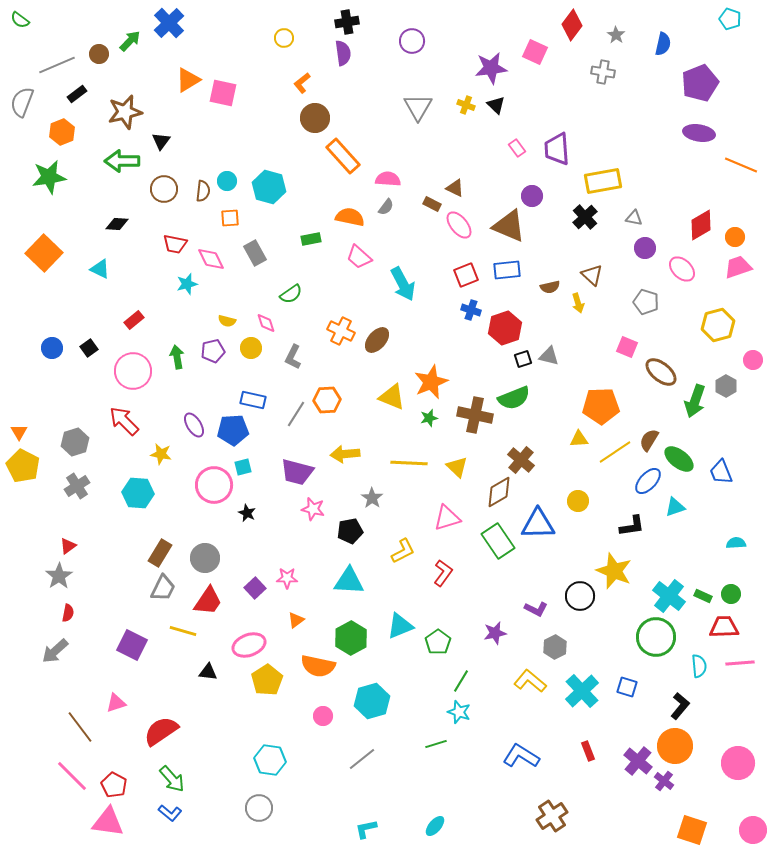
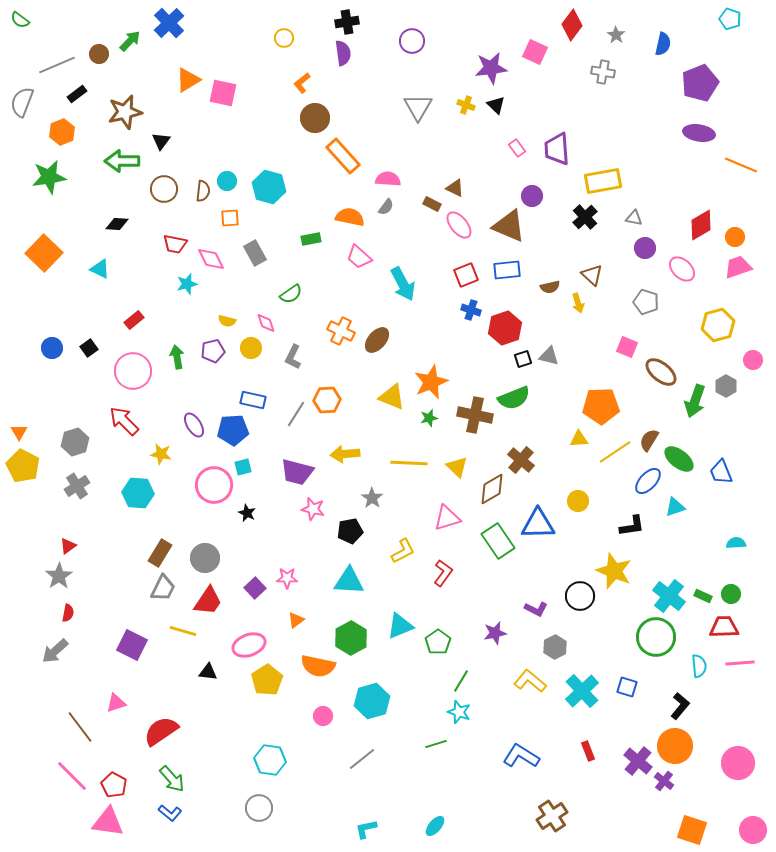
brown diamond at (499, 492): moved 7 px left, 3 px up
